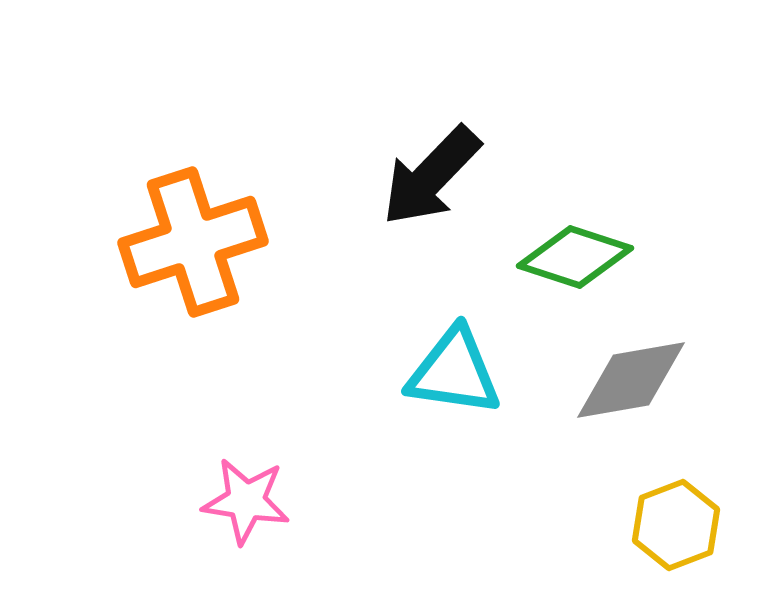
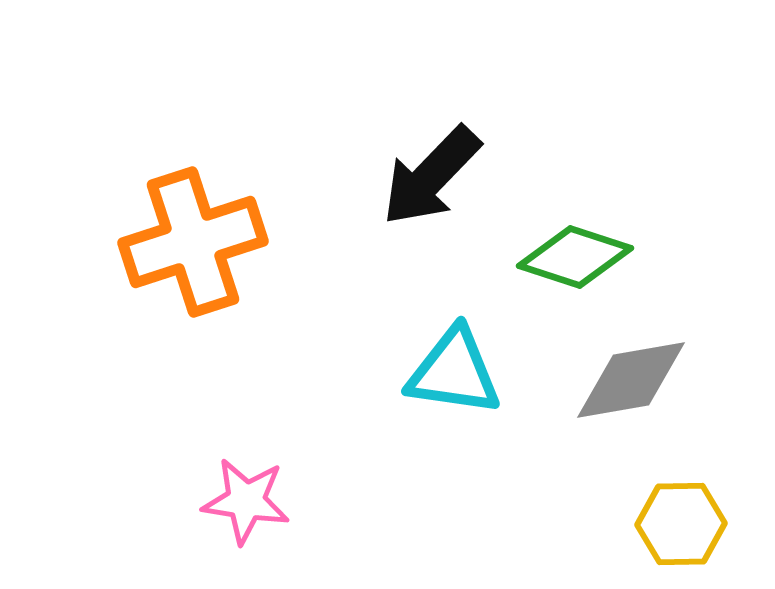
yellow hexagon: moved 5 px right, 1 px up; rotated 20 degrees clockwise
